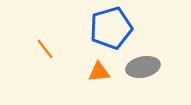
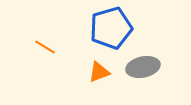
orange line: moved 2 px up; rotated 20 degrees counterclockwise
orange triangle: rotated 15 degrees counterclockwise
